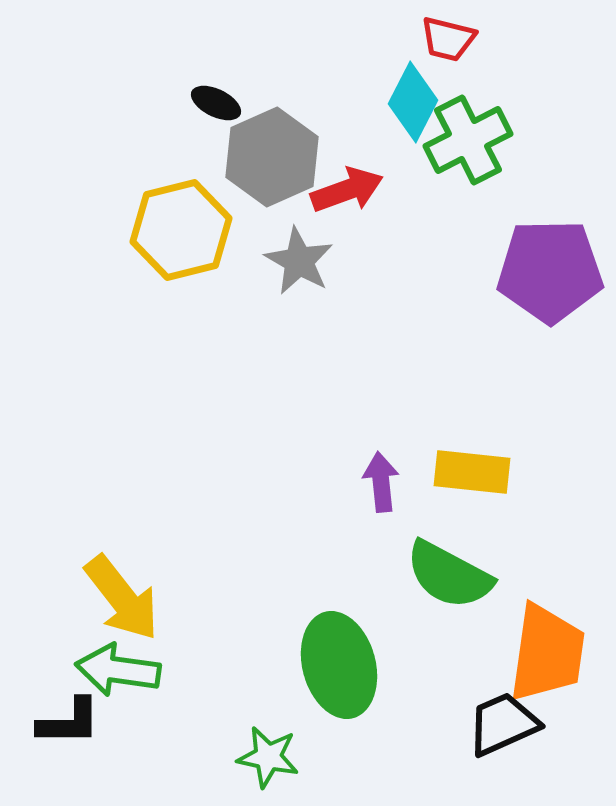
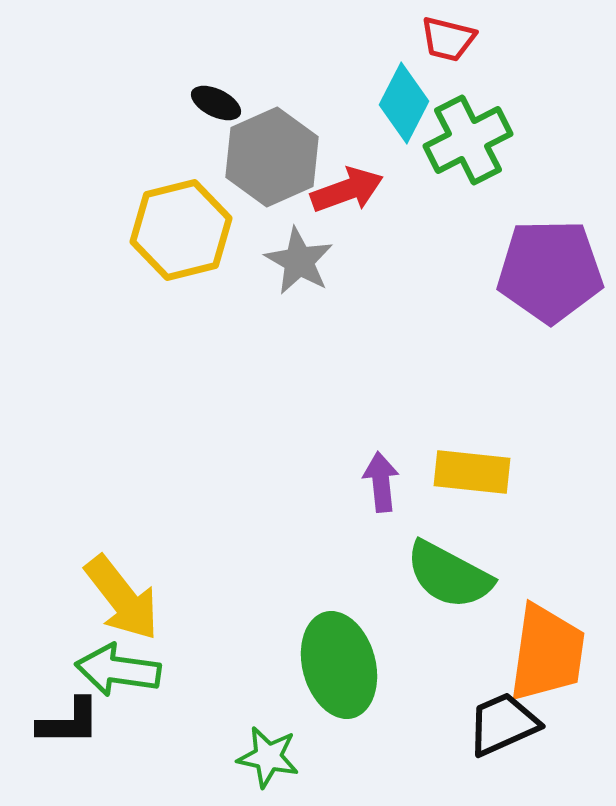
cyan diamond: moved 9 px left, 1 px down
